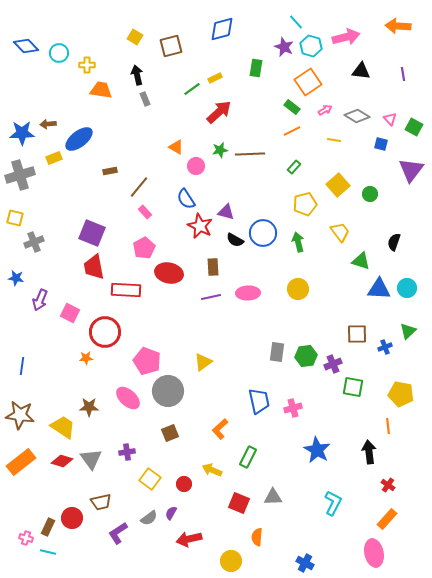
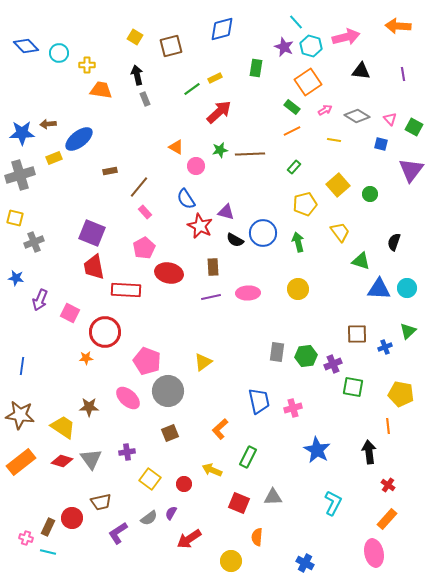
red arrow at (189, 539): rotated 20 degrees counterclockwise
